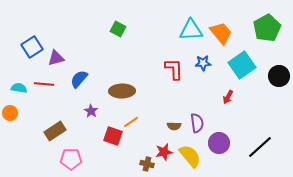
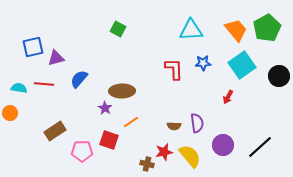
orange trapezoid: moved 15 px right, 3 px up
blue square: moved 1 px right; rotated 20 degrees clockwise
purple star: moved 14 px right, 3 px up
red square: moved 4 px left, 4 px down
purple circle: moved 4 px right, 2 px down
pink pentagon: moved 11 px right, 8 px up
